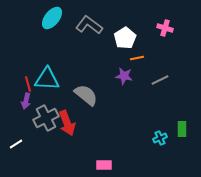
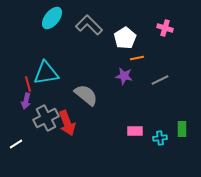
gray L-shape: rotated 8 degrees clockwise
cyan triangle: moved 1 px left, 6 px up; rotated 12 degrees counterclockwise
cyan cross: rotated 16 degrees clockwise
pink rectangle: moved 31 px right, 34 px up
